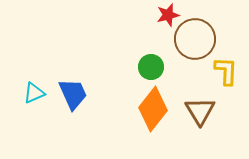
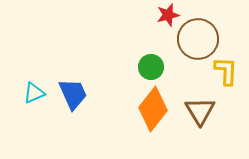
brown circle: moved 3 px right
